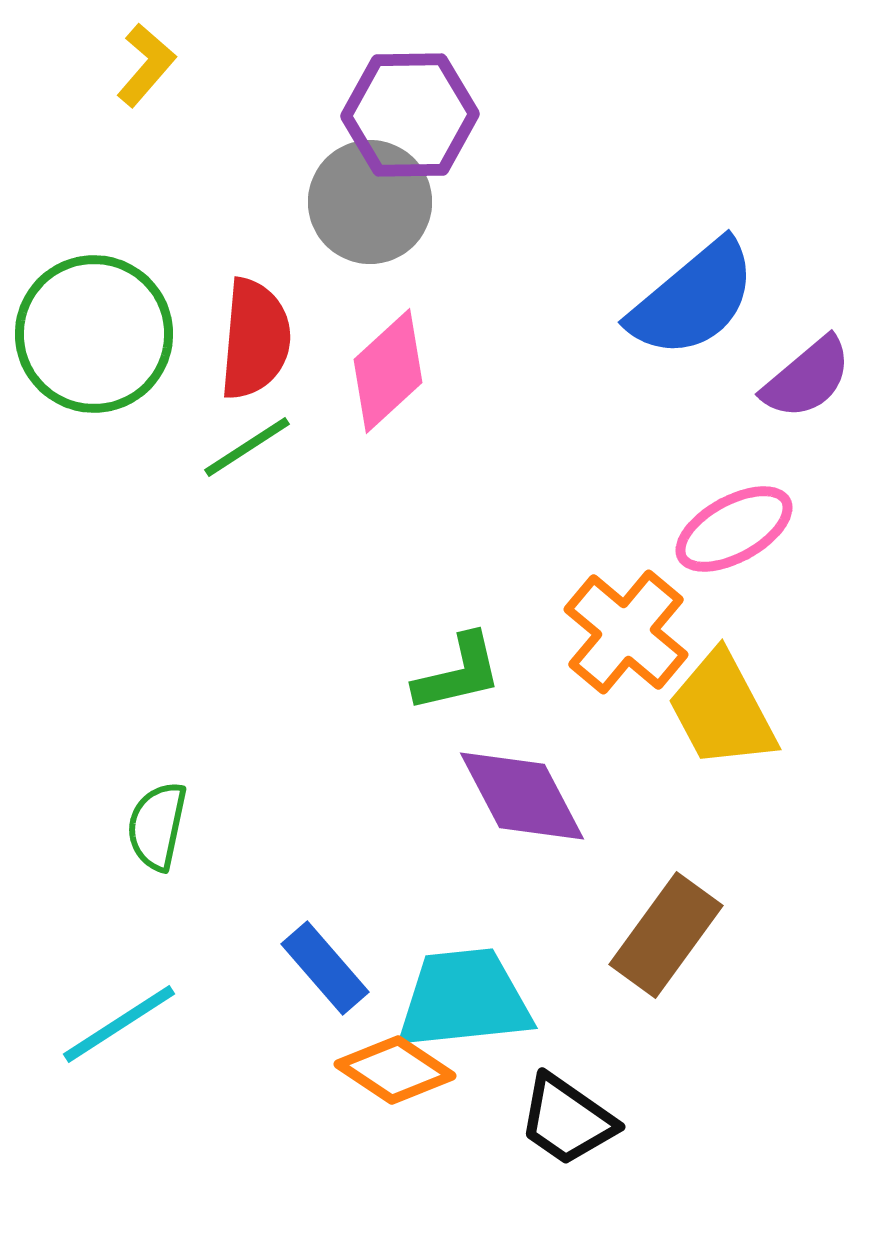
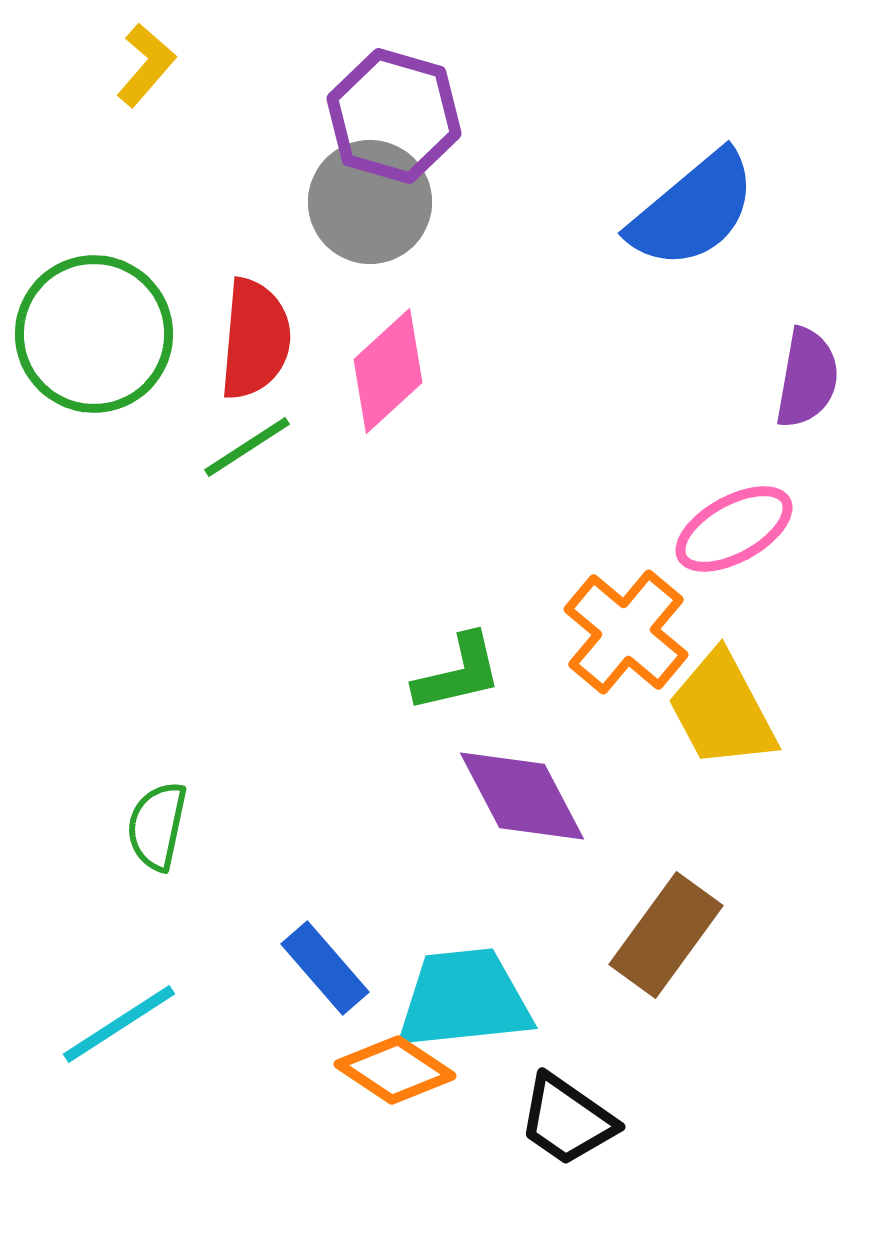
purple hexagon: moved 16 px left, 1 px down; rotated 17 degrees clockwise
blue semicircle: moved 89 px up
purple semicircle: rotated 40 degrees counterclockwise
